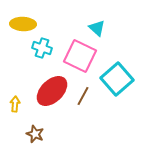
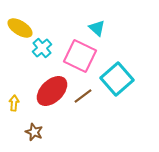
yellow ellipse: moved 3 px left, 4 px down; rotated 30 degrees clockwise
cyan cross: rotated 30 degrees clockwise
brown line: rotated 24 degrees clockwise
yellow arrow: moved 1 px left, 1 px up
brown star: moved 1 px left, 2 px up
